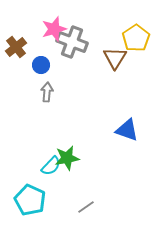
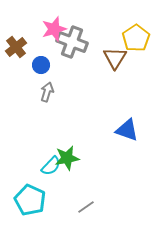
gray arrow: rotated 12 degrees clockwise
